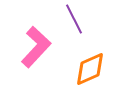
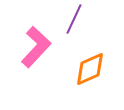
purple line: rotated 52 degrees clockwise
